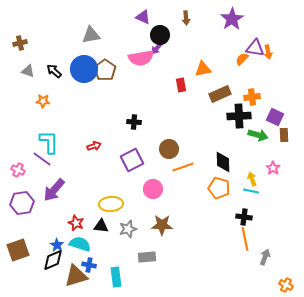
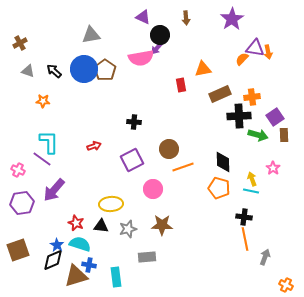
brown cross at (20, 43): rotated 16 degrees counterclockwise
purple square at (275, 117): rotated 30 degrees clockwise
